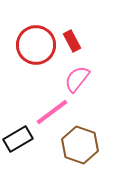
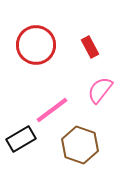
red rectangle: moved 18 px right, 6 px down
pink semicircle: moved 23 px right, 11 px down
pink line: moved 2 px up
black rectangle: moved 3 px right
